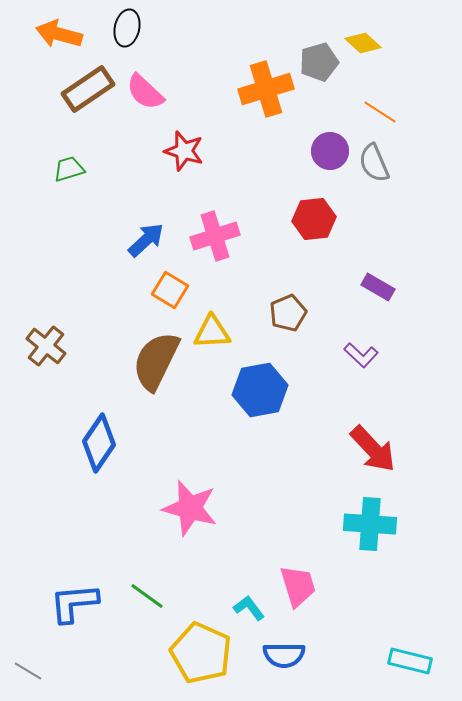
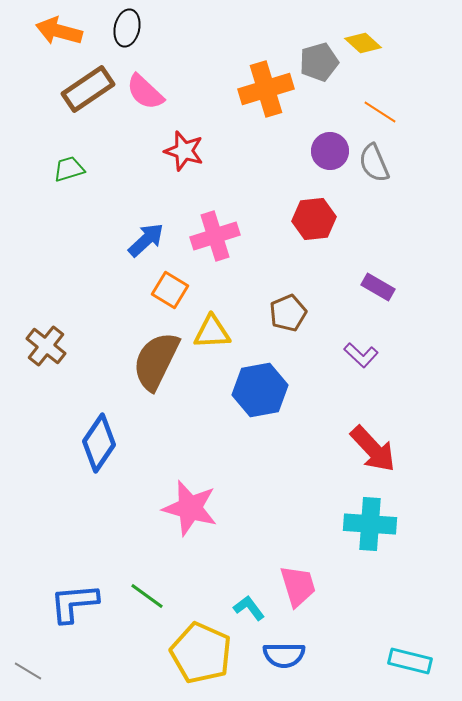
orange arrow: moved 3 px up
